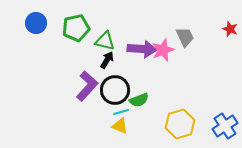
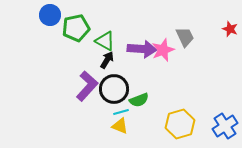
blue circle: moved 14 px right, 8 px up
green triangle: rotated 15 degrees clockwise
black circle: moved 1 px left, 1 px up
